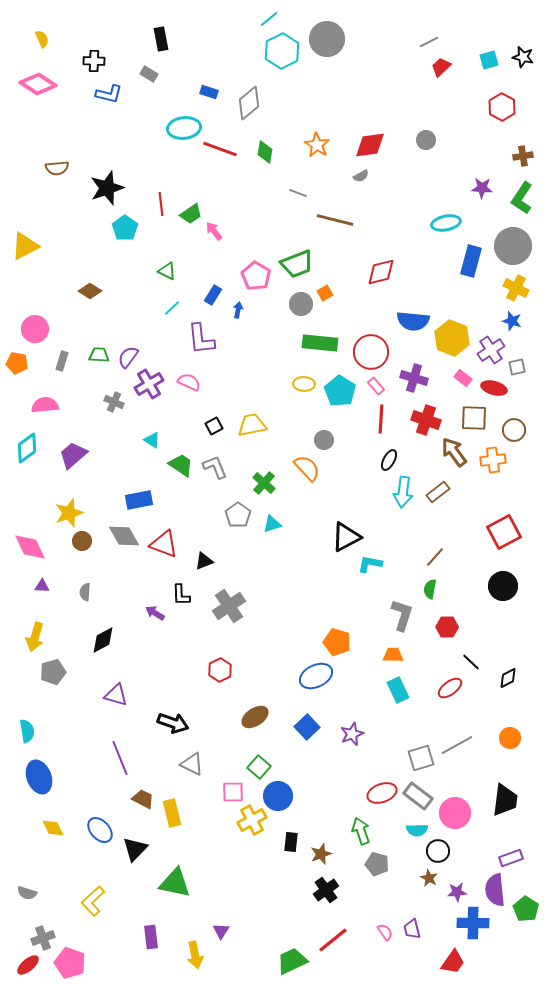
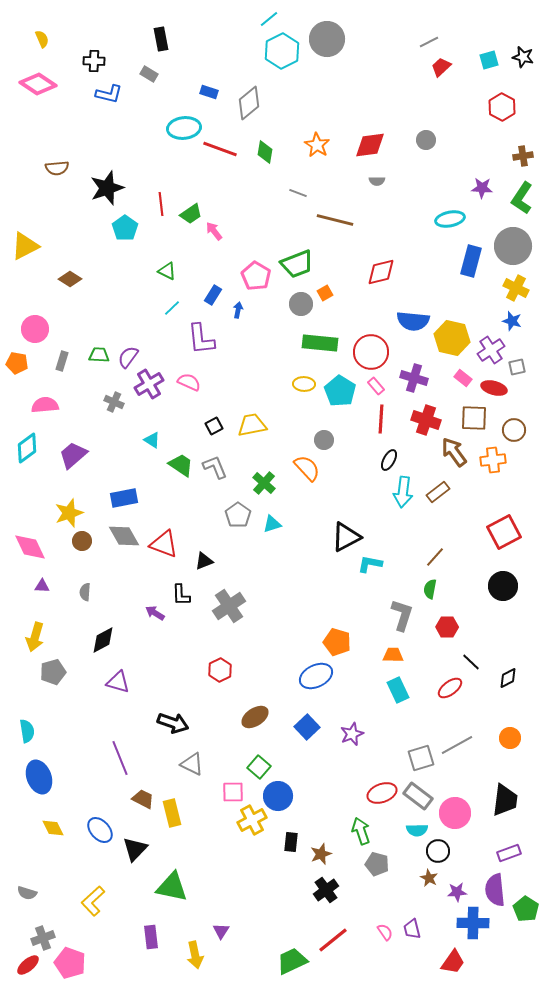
gray semicircle at (361, 176): moved 16 px right, 5 px down; rotated 28 degrees clockwise
cyan ellipse at (446, 223): moved 4 px right, 4 px up
brown diamond at (90, 291): moved 20 px left, 12 px up
yellow hexagon at (452, 338): rotated 8 degrees counterclockwise
blue rectangle at (139, 500): moved 15 px left, 2 px up
purple triangle at (116, 695): moved 2 px right, 13 px up
purple rectangle at (511, 858): moved 2 px left, 5 px up
green triangle at (175, 883): moved 3 px left, 4 px down
